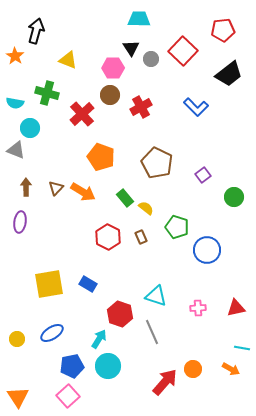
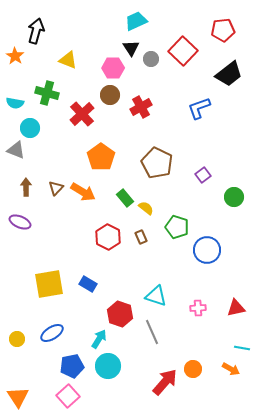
cyan trapezoid at (139, 19): moved 3 px left, 2 px down; rotated 25 degrees counterclockwise
blue L-shape at (196, 107): moved 3 px right, 1 px down; rotated 115 degrees clockwise
orange pentagon at (101, 157): rotated 16 degrees clockwise
purple ellipse at (20, 222): rotated 75 degrees counterclockwise
